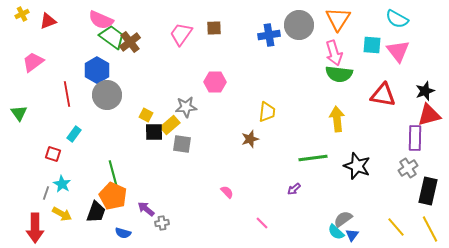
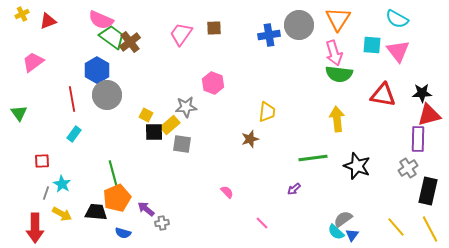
pink hexagon at (215, 82): moved 2 px left, 1 px down; rotated 20 degrees clockwise
black star at (425, 91): moved 3 px left, 2 px down; rotated 18 degrees clockwise
red line at (67, 94): moved 5 px right, 5 px down
purple rectangle at (415, 138): moved 3 px right, 1 px down
red square at (53, 154): moved 11 px left, 7 px down; rotated 21 degrees counterclockwise
orange pentagon at (113, 196): moved 4 px right, 2 px down; rotated 24 degrees clockwise
black trapezoid at (96, 212): rotated 105 degrees counterclockwise
